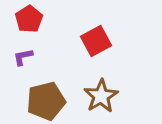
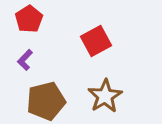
purple L-shape: moved 2 px right, 3 px down; rotated 35 degrees counterclockwise
brown star: moved 4 px right
